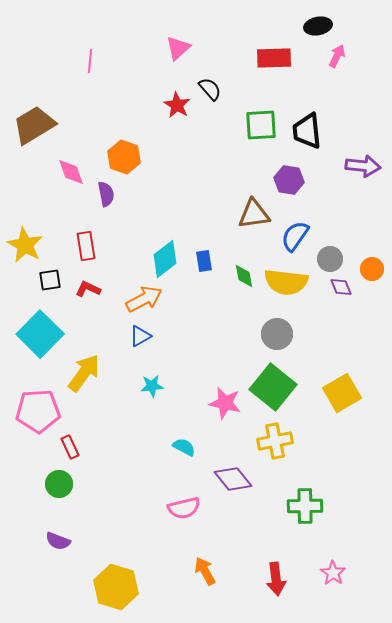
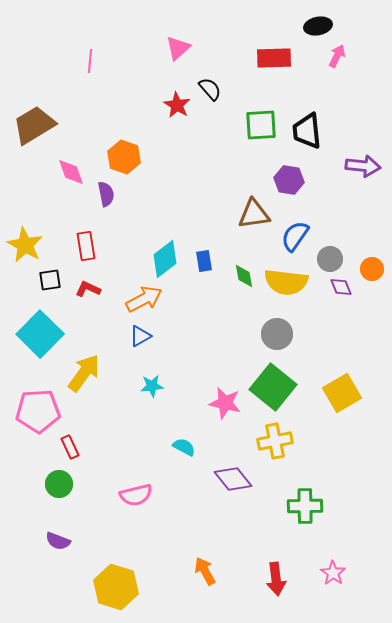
pink semicircle at (184, 508): moved 48 px left, 13 px up
